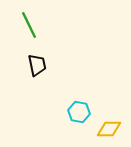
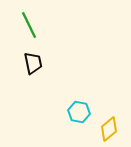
black trapezoid: moved 4 px left, 2 px up
yellow diamond: rotated 40 degrees counterclockwise
